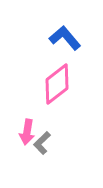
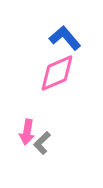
pink diamond: moved 11 px up; rotated 15 degrees clockwise
